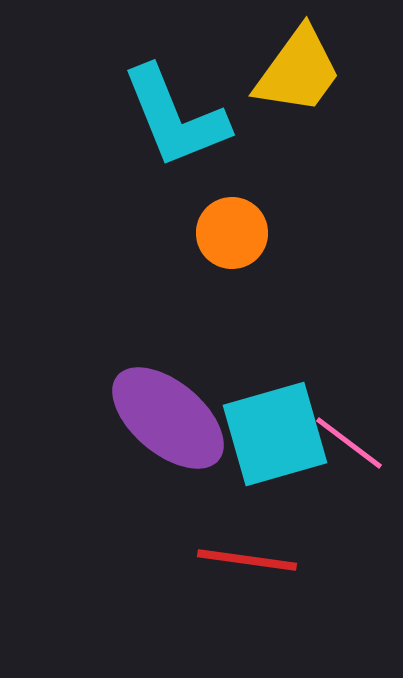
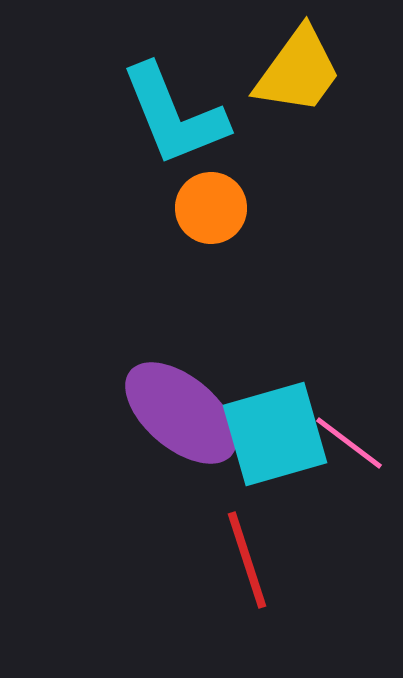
cyan L-shape: moved 1 px left, 2 px up
orange circle: moved 21 px left, 25 px up
purple ellipse: moved 13 px right, 5 px up
red line: rotated 64 degrees clockwise
